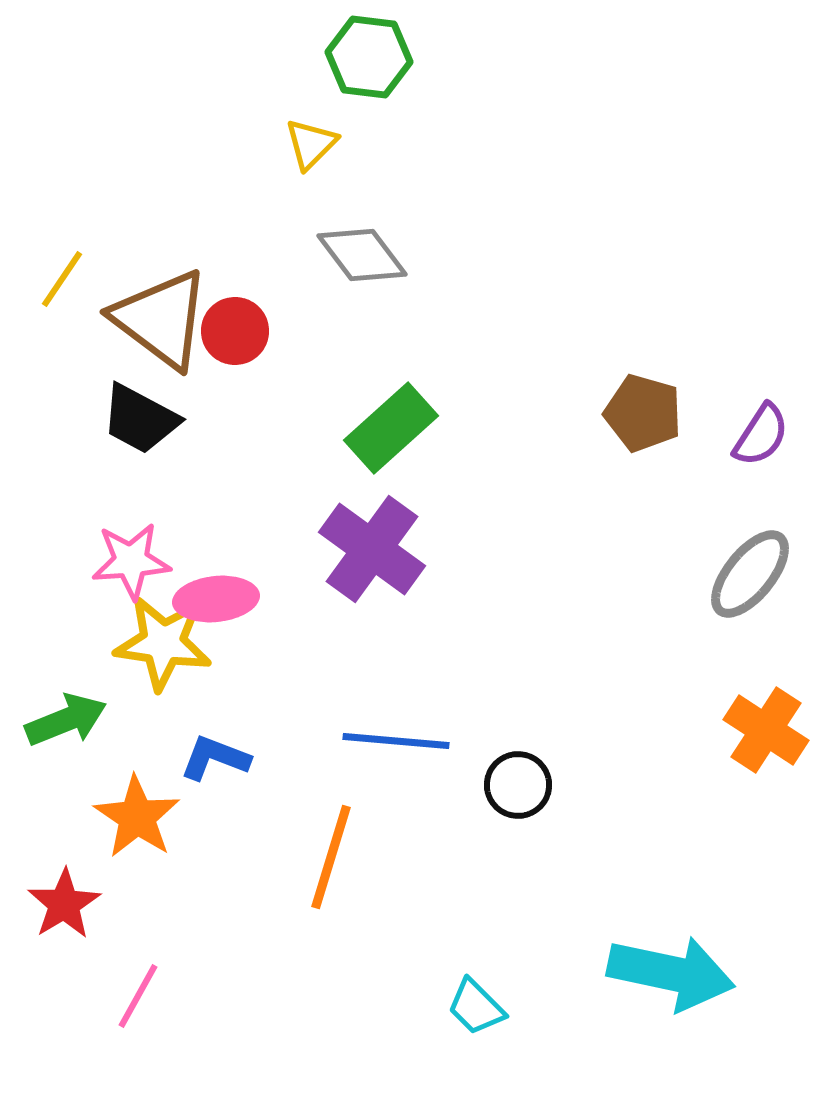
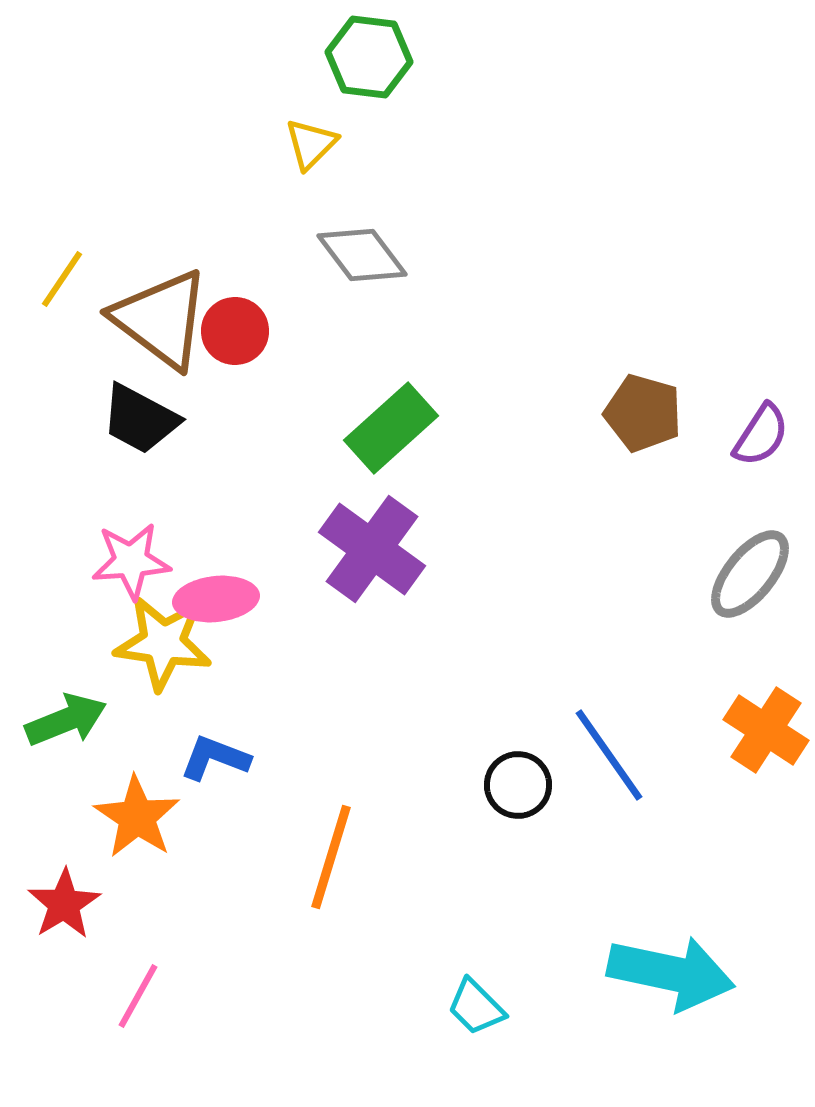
blue line: moved 213 px right, 14 px down; rotated 50 degrees clockwise
